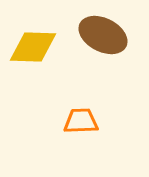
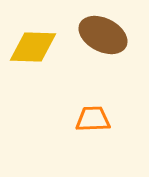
orange trapezoid: moved 12 px right, 2 px up
